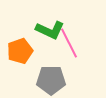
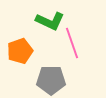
green L-shape: moved 9 px up
pink line: moved 3 px right; rotated 8 degrees clockwise
